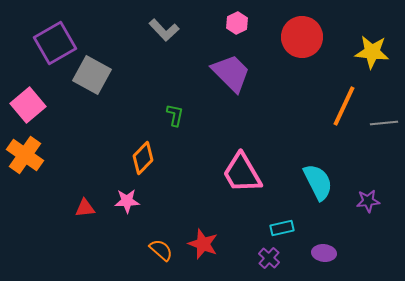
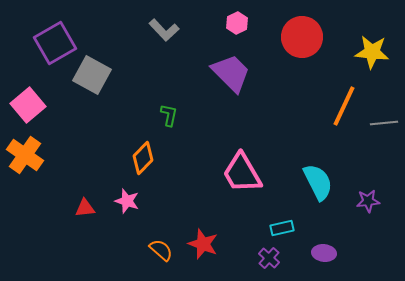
green L-shape: moved 6 px left
pink star: rotated 20 degrees clockwise
